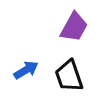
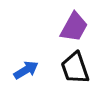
black trapezoid: moved 6 px right, 8 px up
